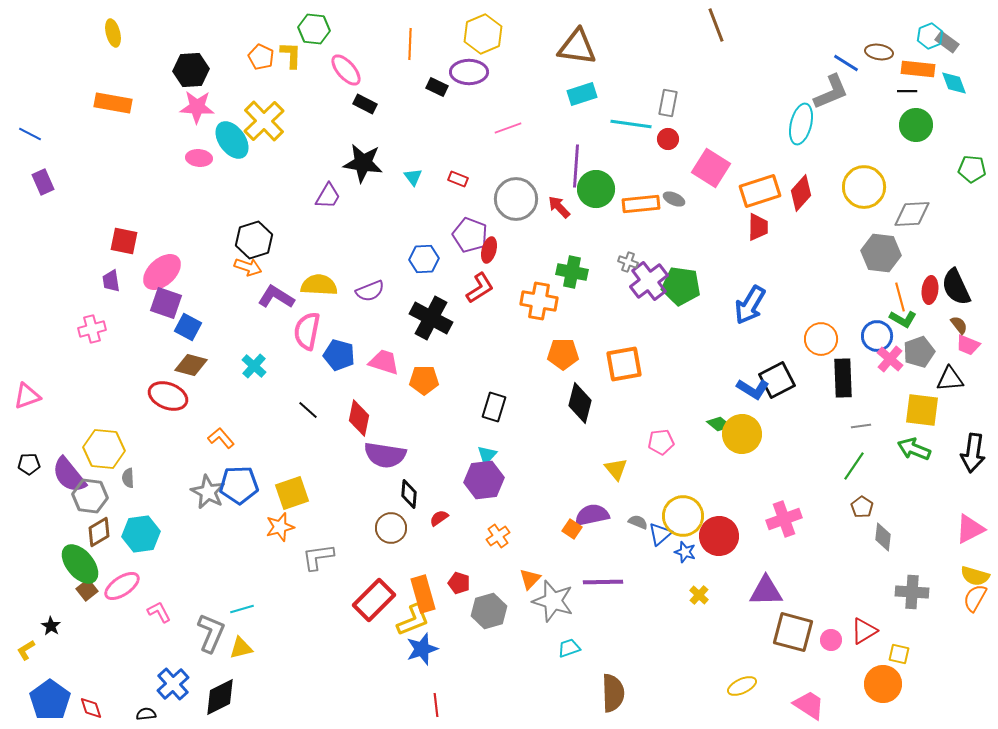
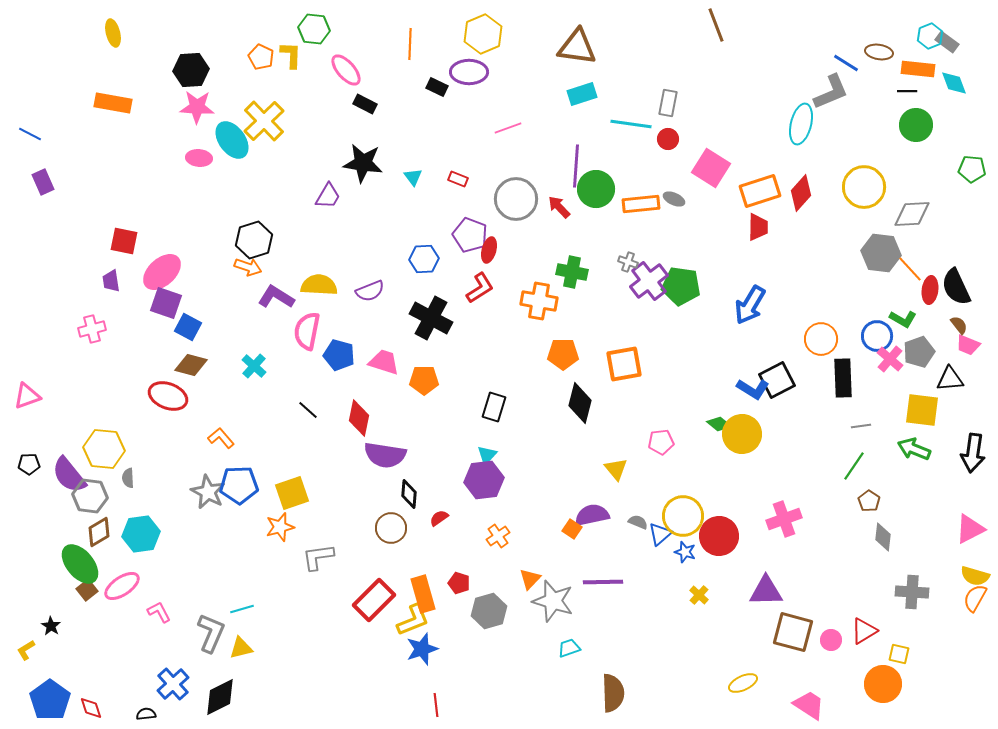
orange line at (900, 297): moved 10 px right, 28 px up; rotated 28 degrees counterclockwise
brown pentagon at (862, 507): moved 7 px right, 6 px up
yellow ellipse at (742, 686): moved 1 px right, 3 px up
